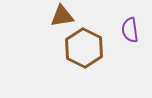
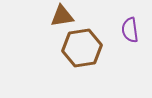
brown hexagon: moved 2 px left; rotated 24 degrees clockwise
